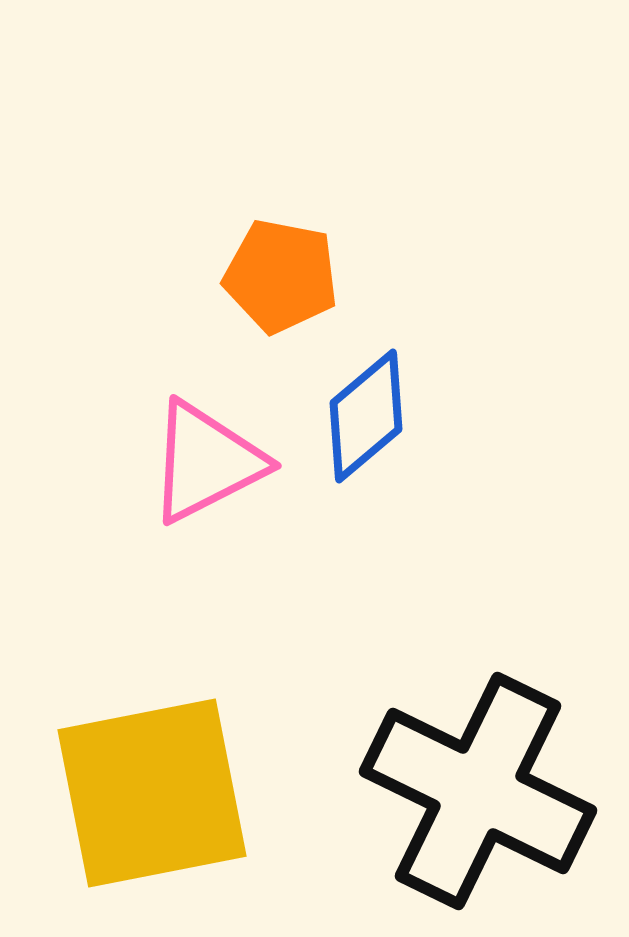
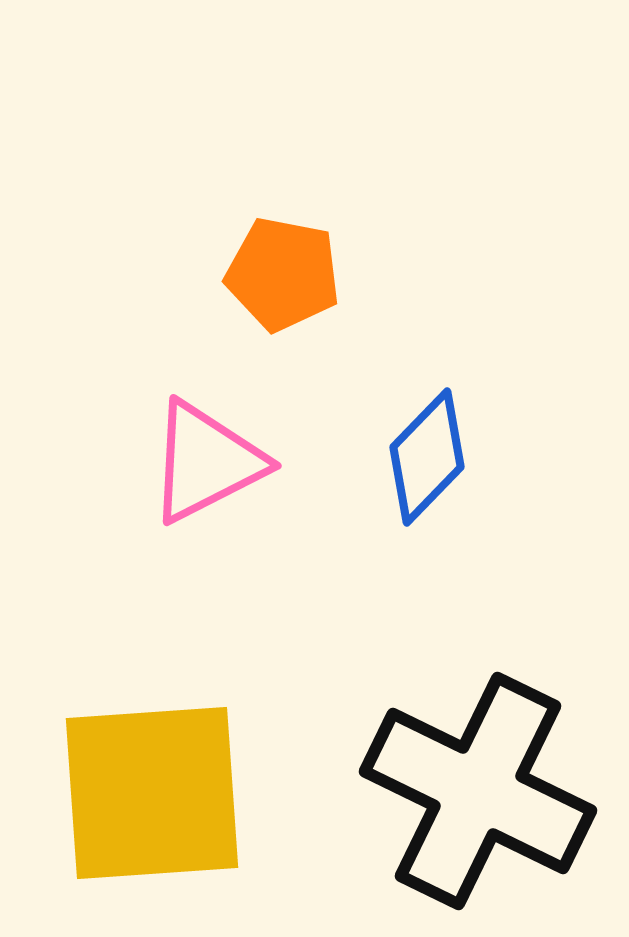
orange pentagon: moved 2 px right, 2 px up
blue diamond: moved 61 px right, 41 px down; rotated 6 degrees counterclockwise
yellow square: rotated 7 degrees clockwise
